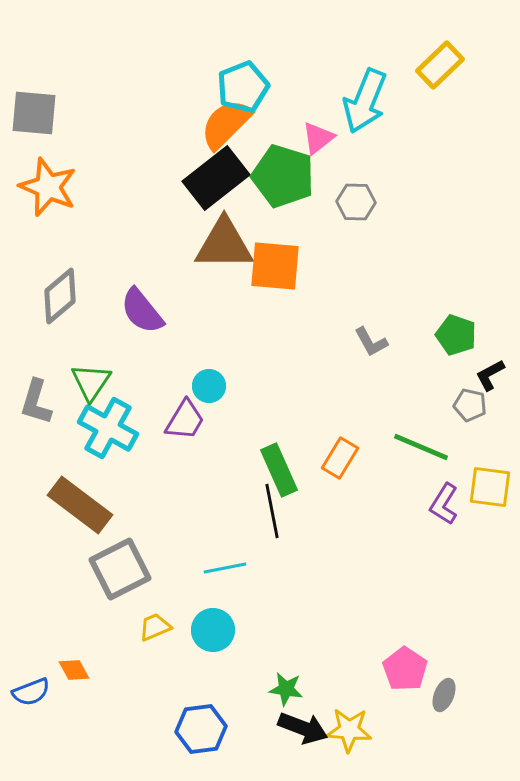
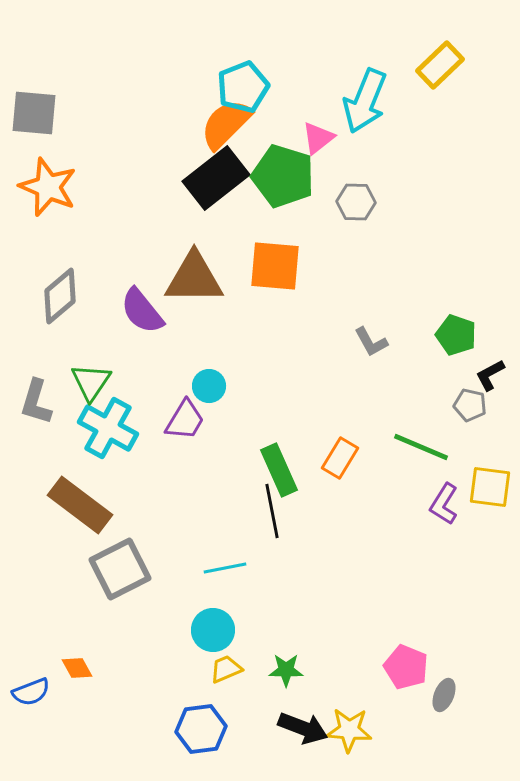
brown triangle at (224, 244): moved 30 px left, 34 px down
yellow trapezoid at (155, 627): moved 71 px right, 42 px down
pink pentagon at (405, 669): moved 1 px right, 2 px up; rotated 12 degrees counterclockwise
orange diamond at (74, 670): moved 3 px right, 2 px up
green star at (286, 689): moved 19 px up; rotated 8 degrees counterclockwise
